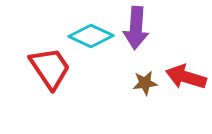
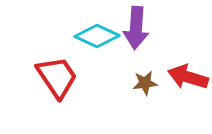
cyan diamond: moved 6 px right
red trapezoid: moved 7 px right, 9 px down
red arrow: moved 2 px right
